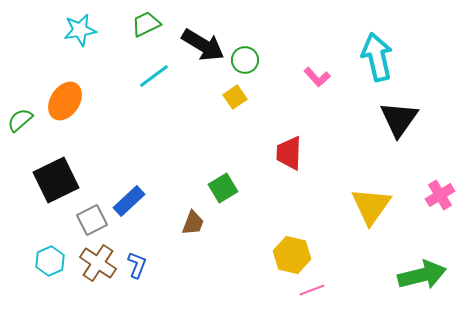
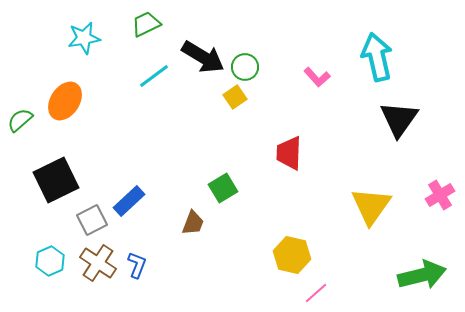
cyan star: moved 4 px right, 8 px down
black arrow: moved 12 px down
green circle: moved 7 px down
pink line: moved 4 px right, 3 px down; rotated 20 degrees counterclockwise
